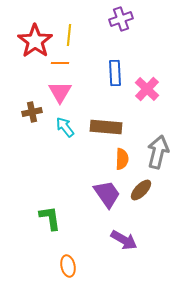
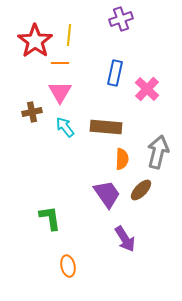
blue rectangle: rotated 15 degrees clockwise
purple arrow: moved 1 px right, 1 px up; rotated 28 degrees clockwise
